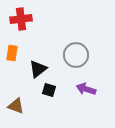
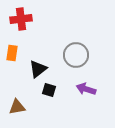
brown triangle: moved 1 px right, 1 px down; rotated 30 degrees counterclockwise
